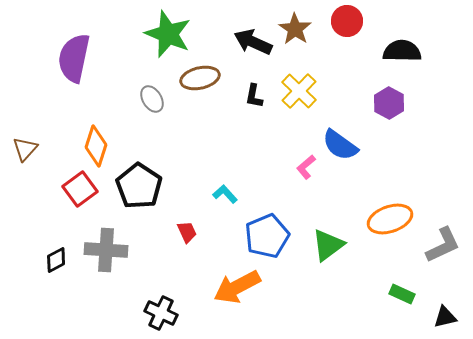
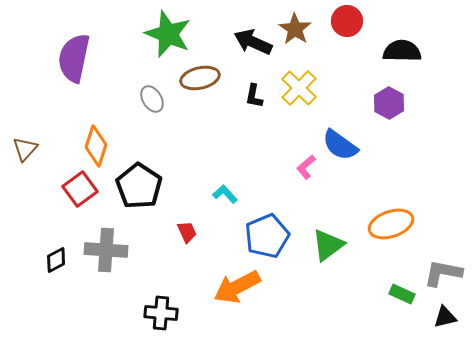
yellow cross: moved 3 px up
orange ellipse: moved 1 px right, 5 px down
gray L-shape: moved 28 px down; rotated 144 degrees counterclockwise
black cross: rotated 20 degrees counterclockwise
